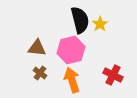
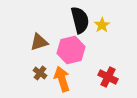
yellow star: moved 2 px right, 1 px down
brown triangle: moved 2 px right, 6 px up; rotated 24 degrees counterclockwise
red cross: moved 5 px left, 2 px down
orange arrow: moved 10 px left, 1 px up
